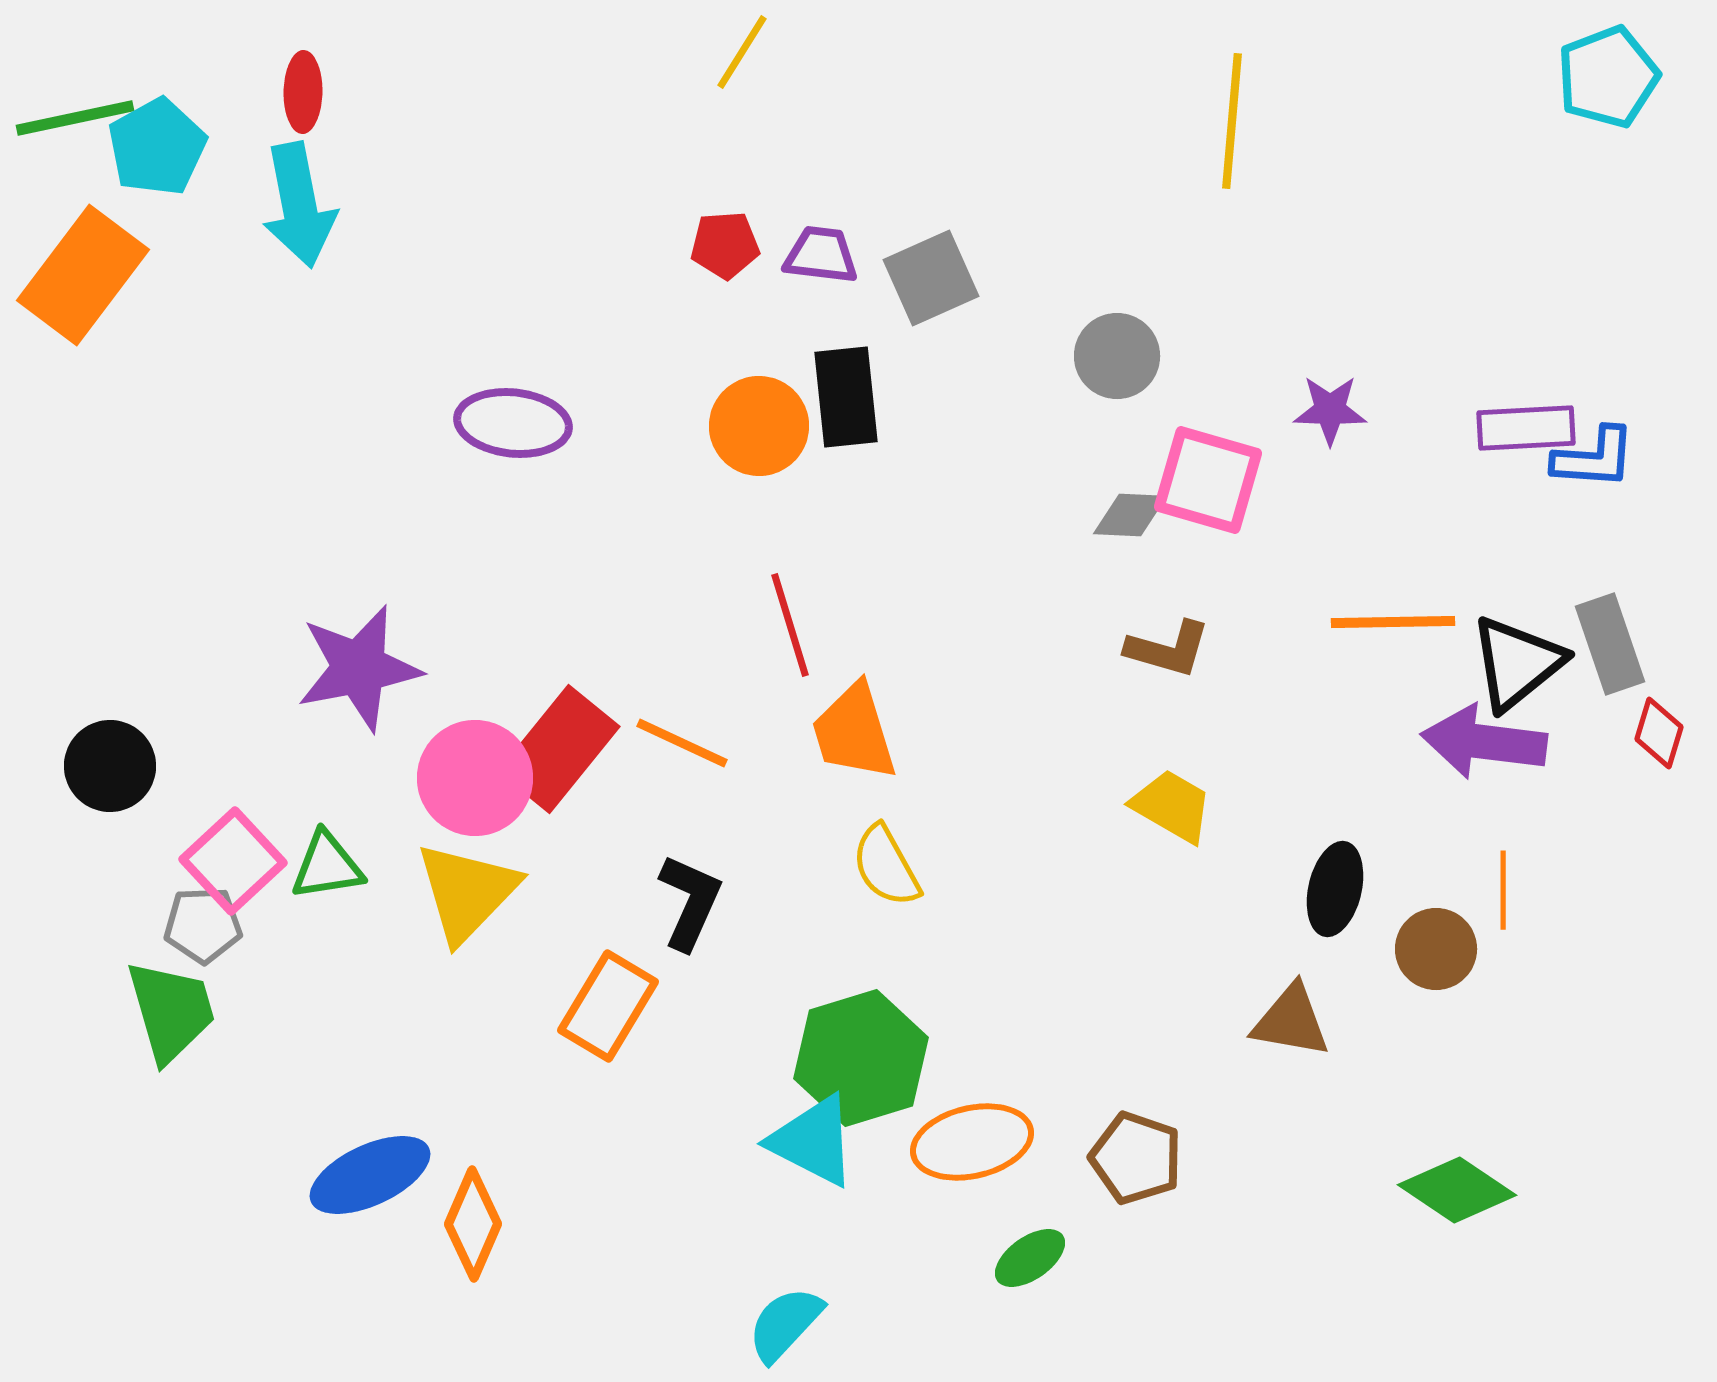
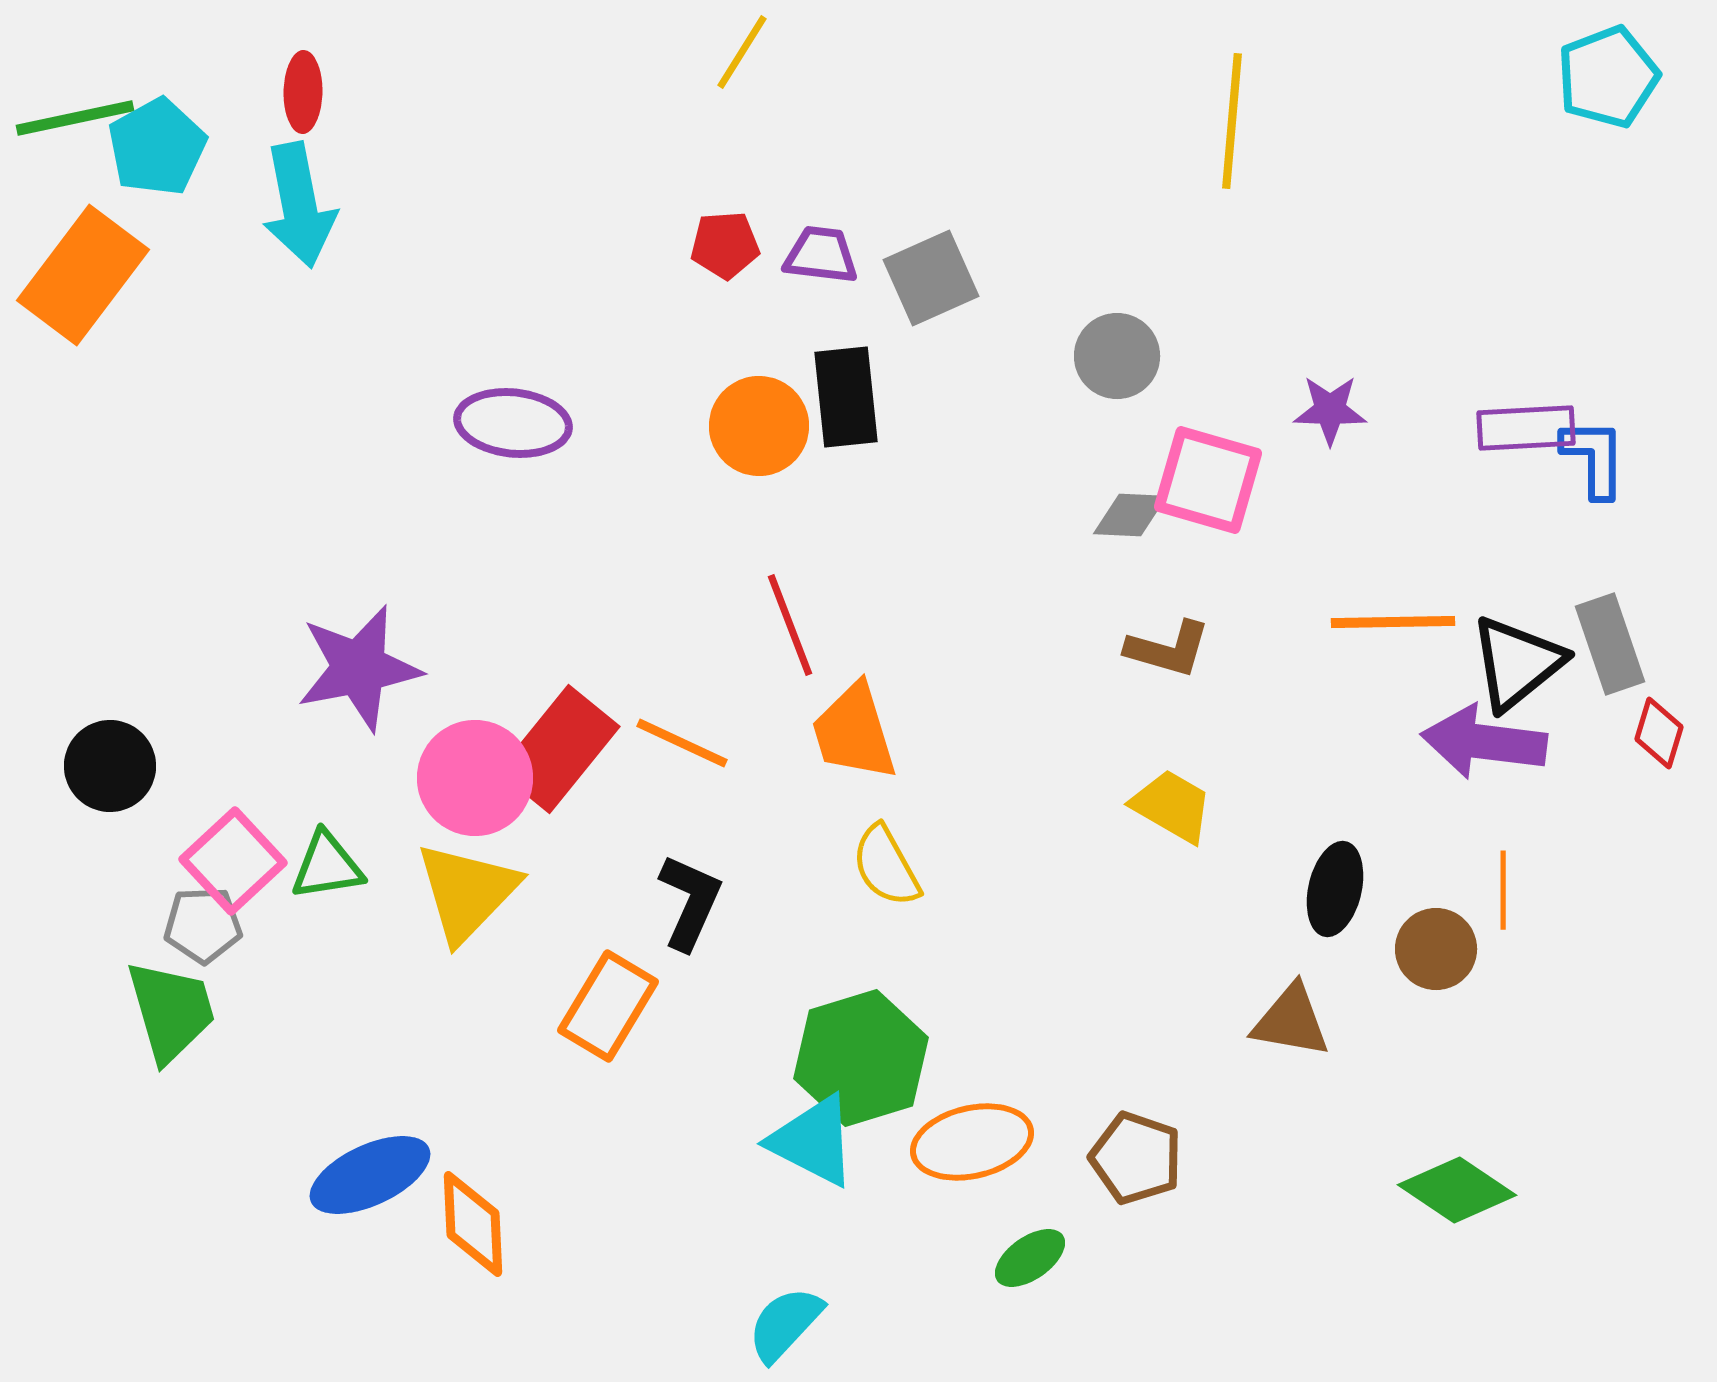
blue L-shape at (1594, 458): rotated 94 degrees counterclockwise
red line at (790, 625): rotated 4 degrees counterclockwise
orange diamond at (473, 1224): rotated 26 degrees counterclockwise
